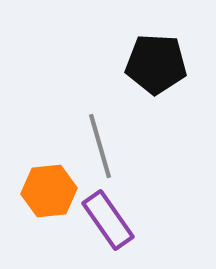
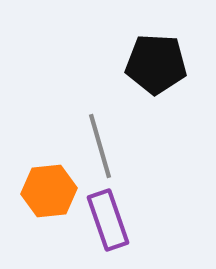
purple rectangle: rotated 16 degrees clockwise
